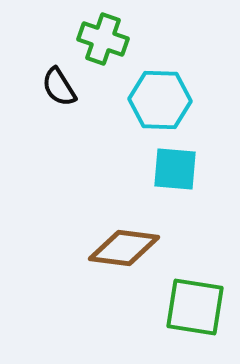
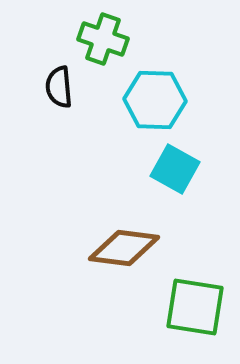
black semicircle: rotated 27 degrees clockwise
cyan hexagon: moved 5 px left
cyan square: rotated 24 degrees clockwise
